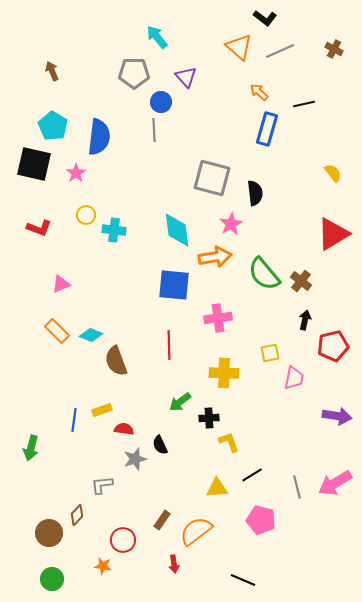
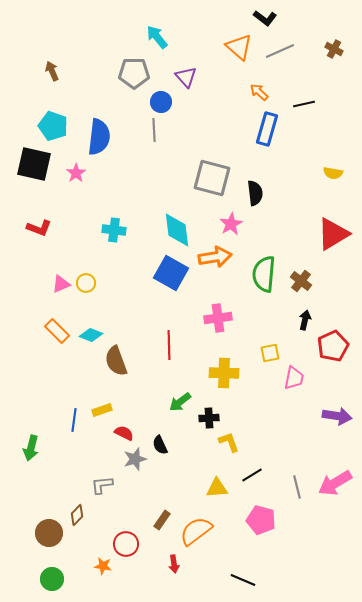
cyan pentagon at (53, 126): rotated 12 degrees counterclockwise
yellow semicircle at (333, 173): rotated 138 degrees clockwise
yellow circle at (86, 215): moved 68 px down
green semicircle at (264, 274): rotated 45 degrees clockwise
blue square at (174, 285): moved 3 px left, 12 px up; rotated 24 degrees clockwise
red pentagon at (333, 346): rotated 12 degrees counterclockwise
red semicircle at (124, 429): moved 4 px down; rotated 18 degrees clockwise
red circle at (123, 540): moved 3 px right, 4 px down
